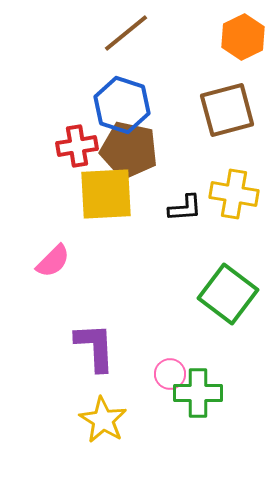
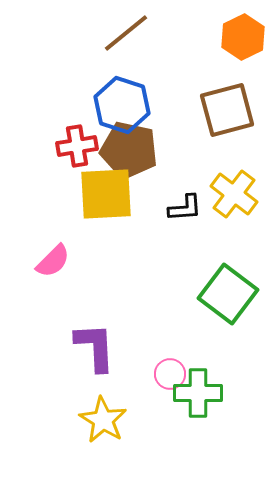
yellow cross: rotated 27 degrees clockwise
